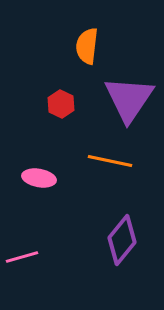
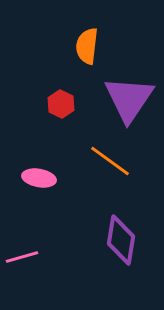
orange line: rotated 24 degrees clockwise
purple diamond: moved 1 px left; rotated 30 degrees counterclockwise
